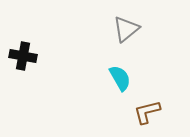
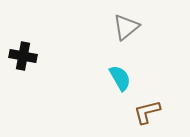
gray triangle: moved 2 px up
